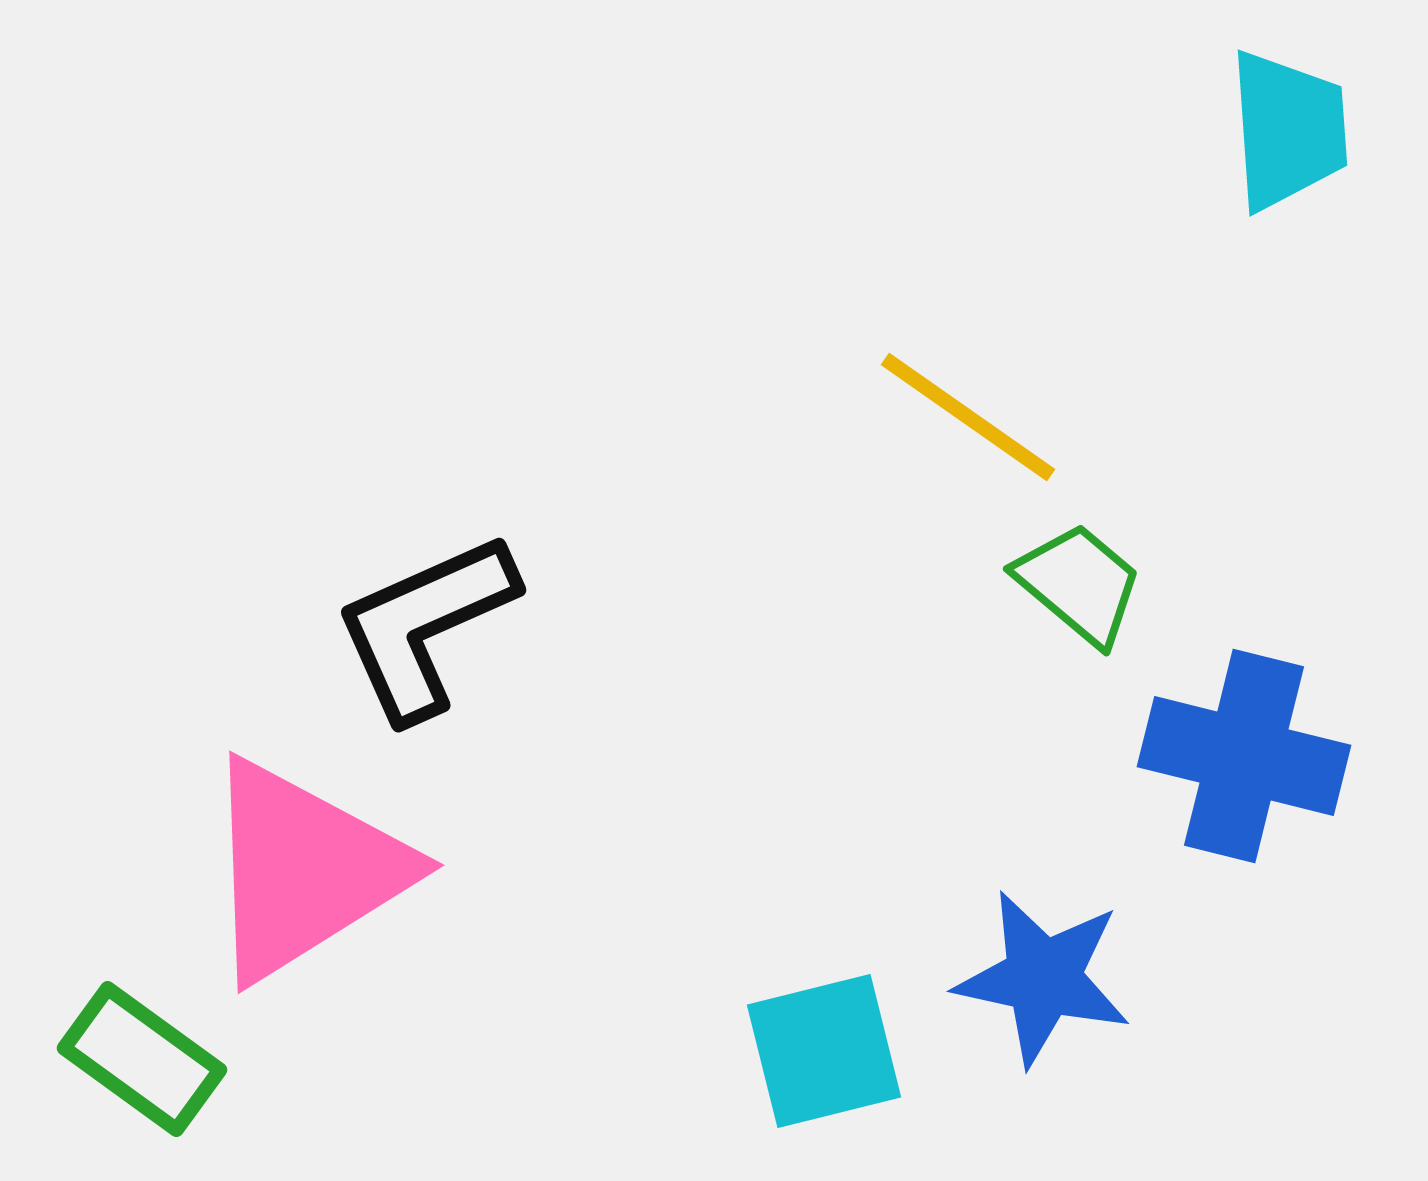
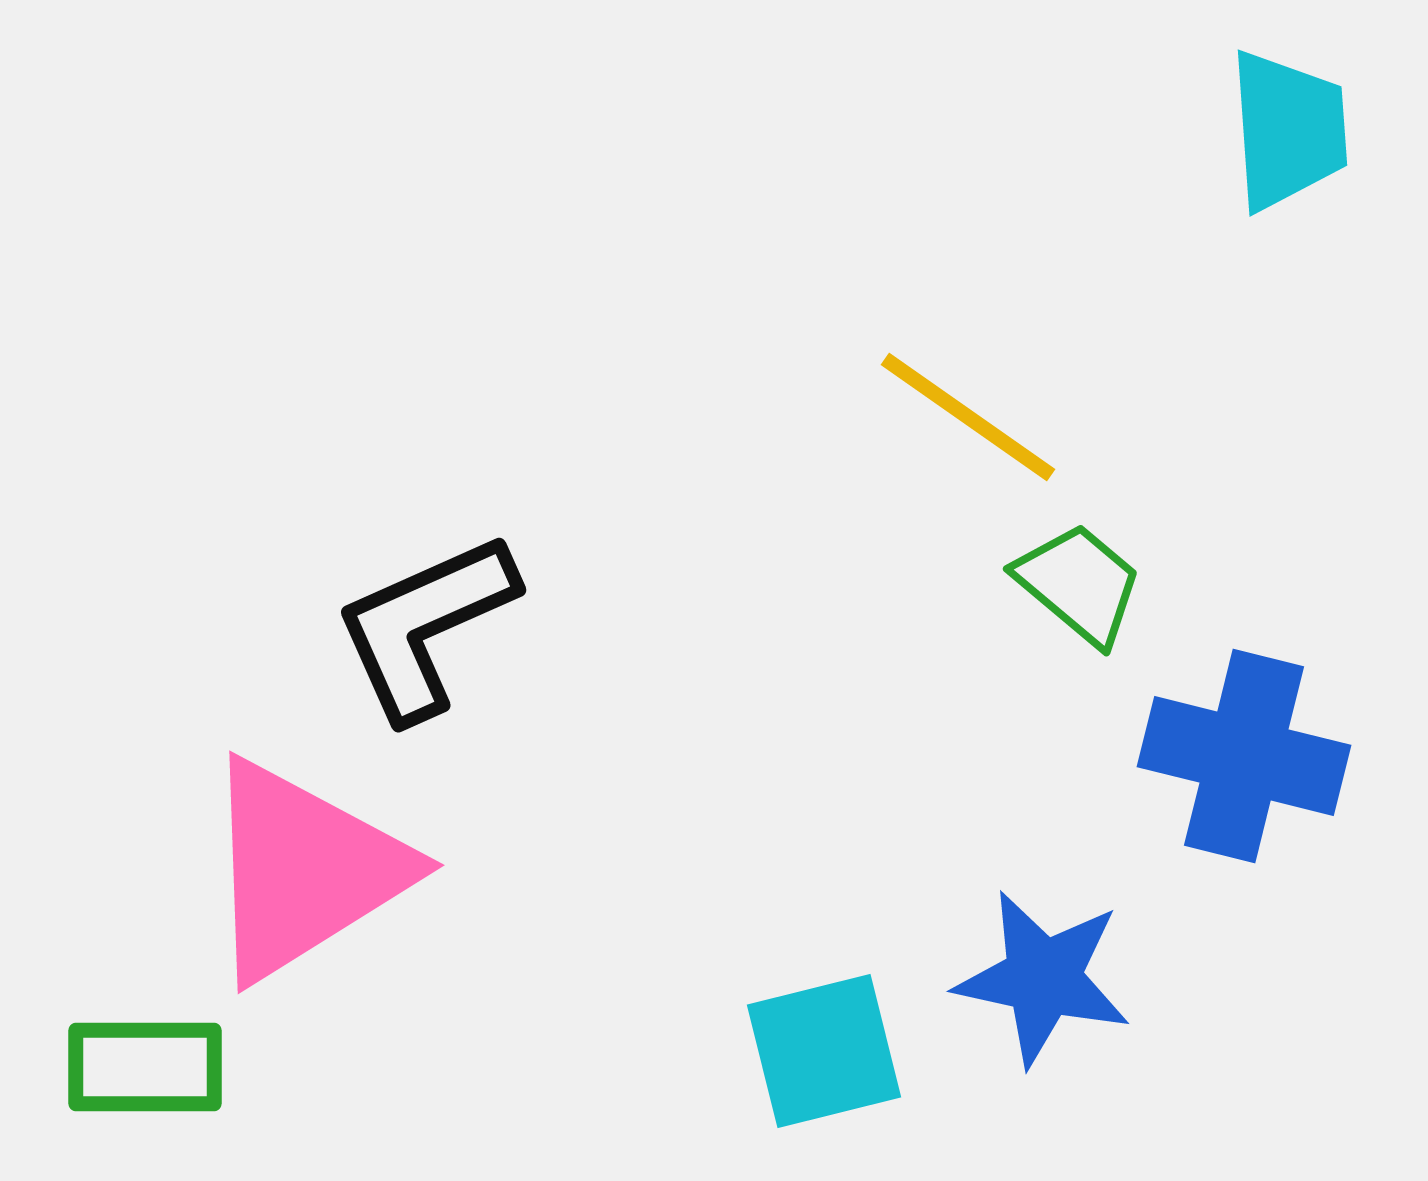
green rectangle: moved 3 px right, 8 px down; rotated 36 degrees counterclockwise
